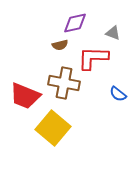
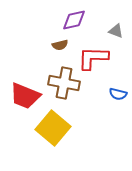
purple diamond: moved 1 px left, 3 px up
gray triangle: moved 3 px right, 2 px up
blue semicircle: rotated 24 degrees counterclockwise
